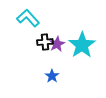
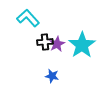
blue star: rotated 24 degrees counterclockwise
